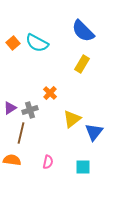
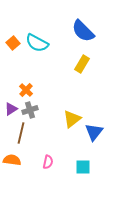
orange cross: moved 24 px left, 3 px up
purple triangle: moved 1 px right, 1 px down
